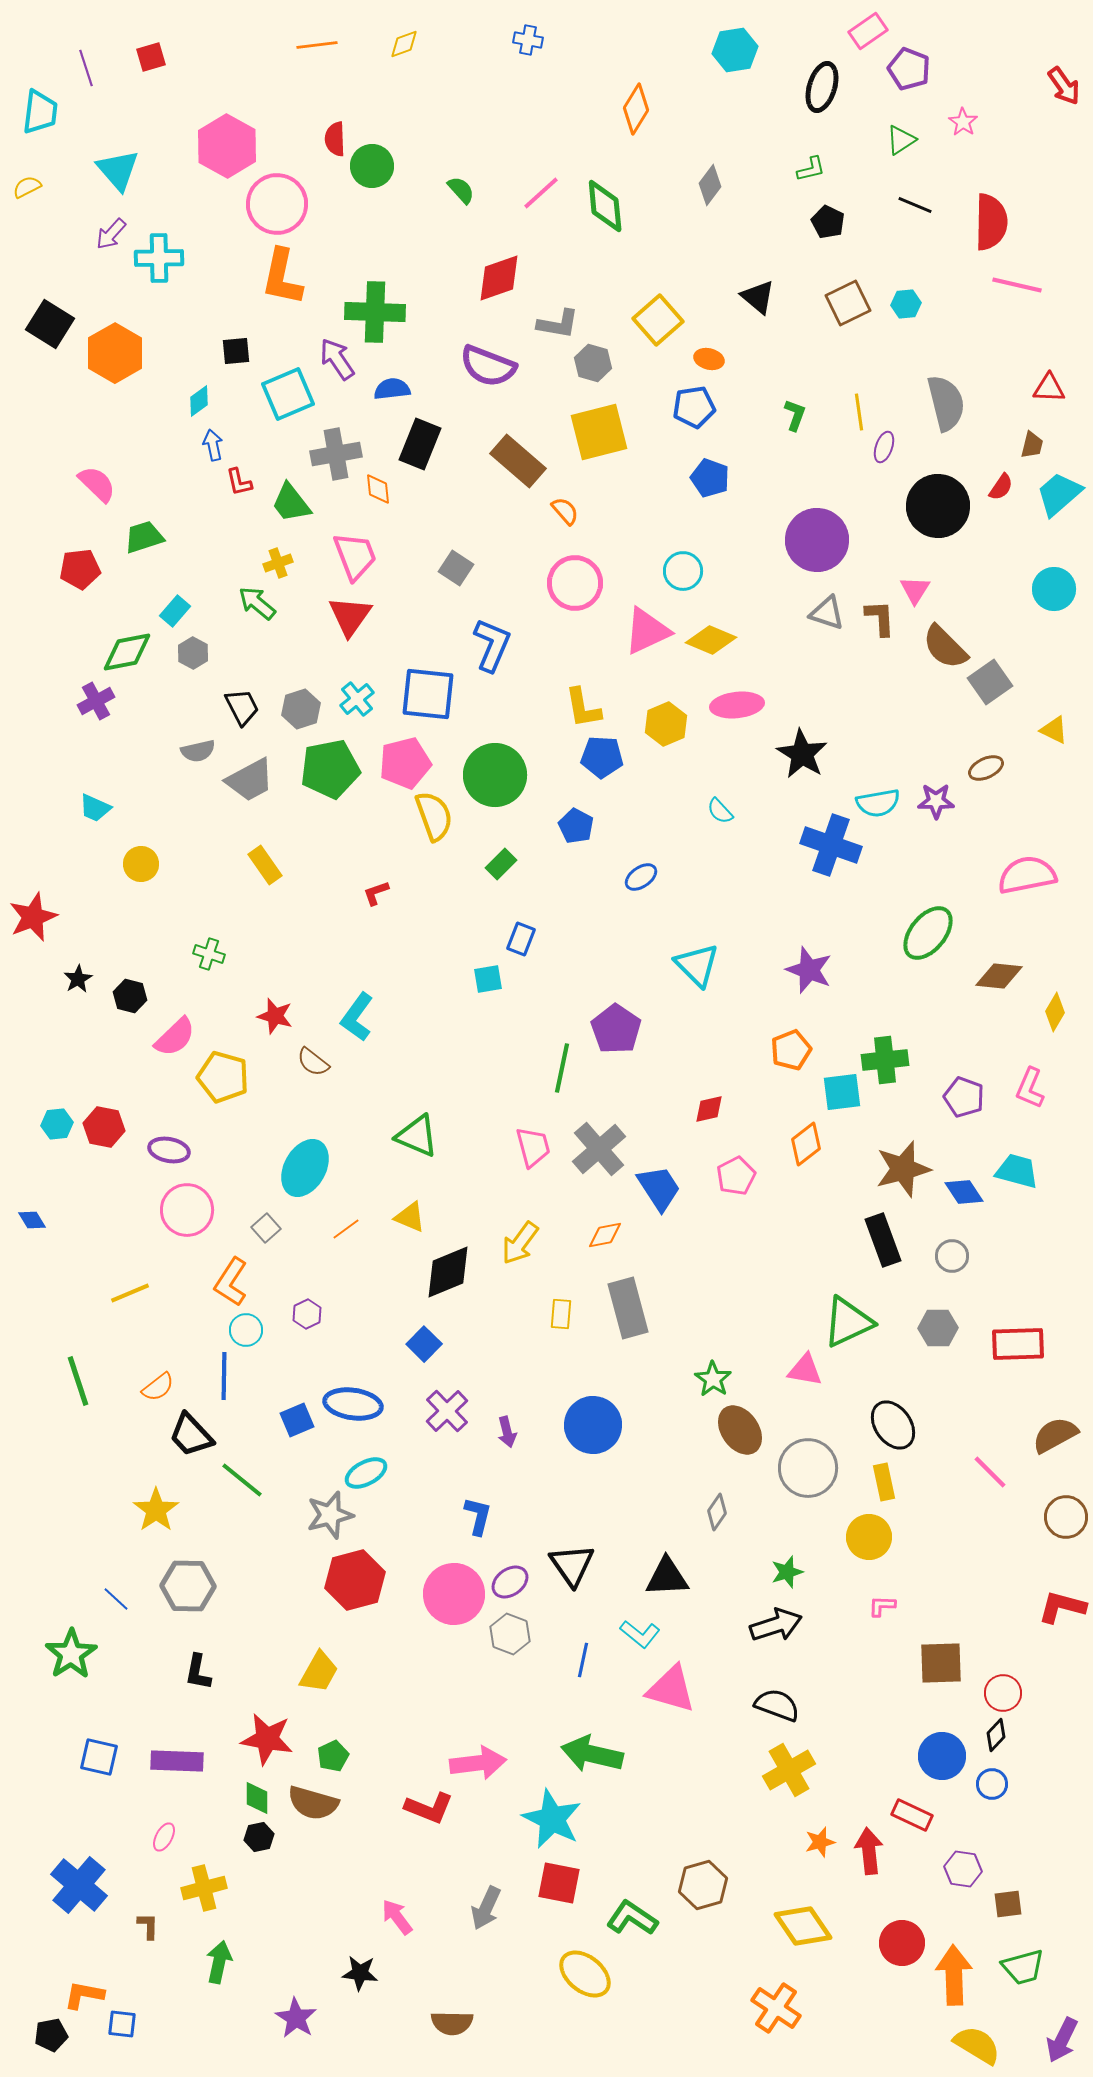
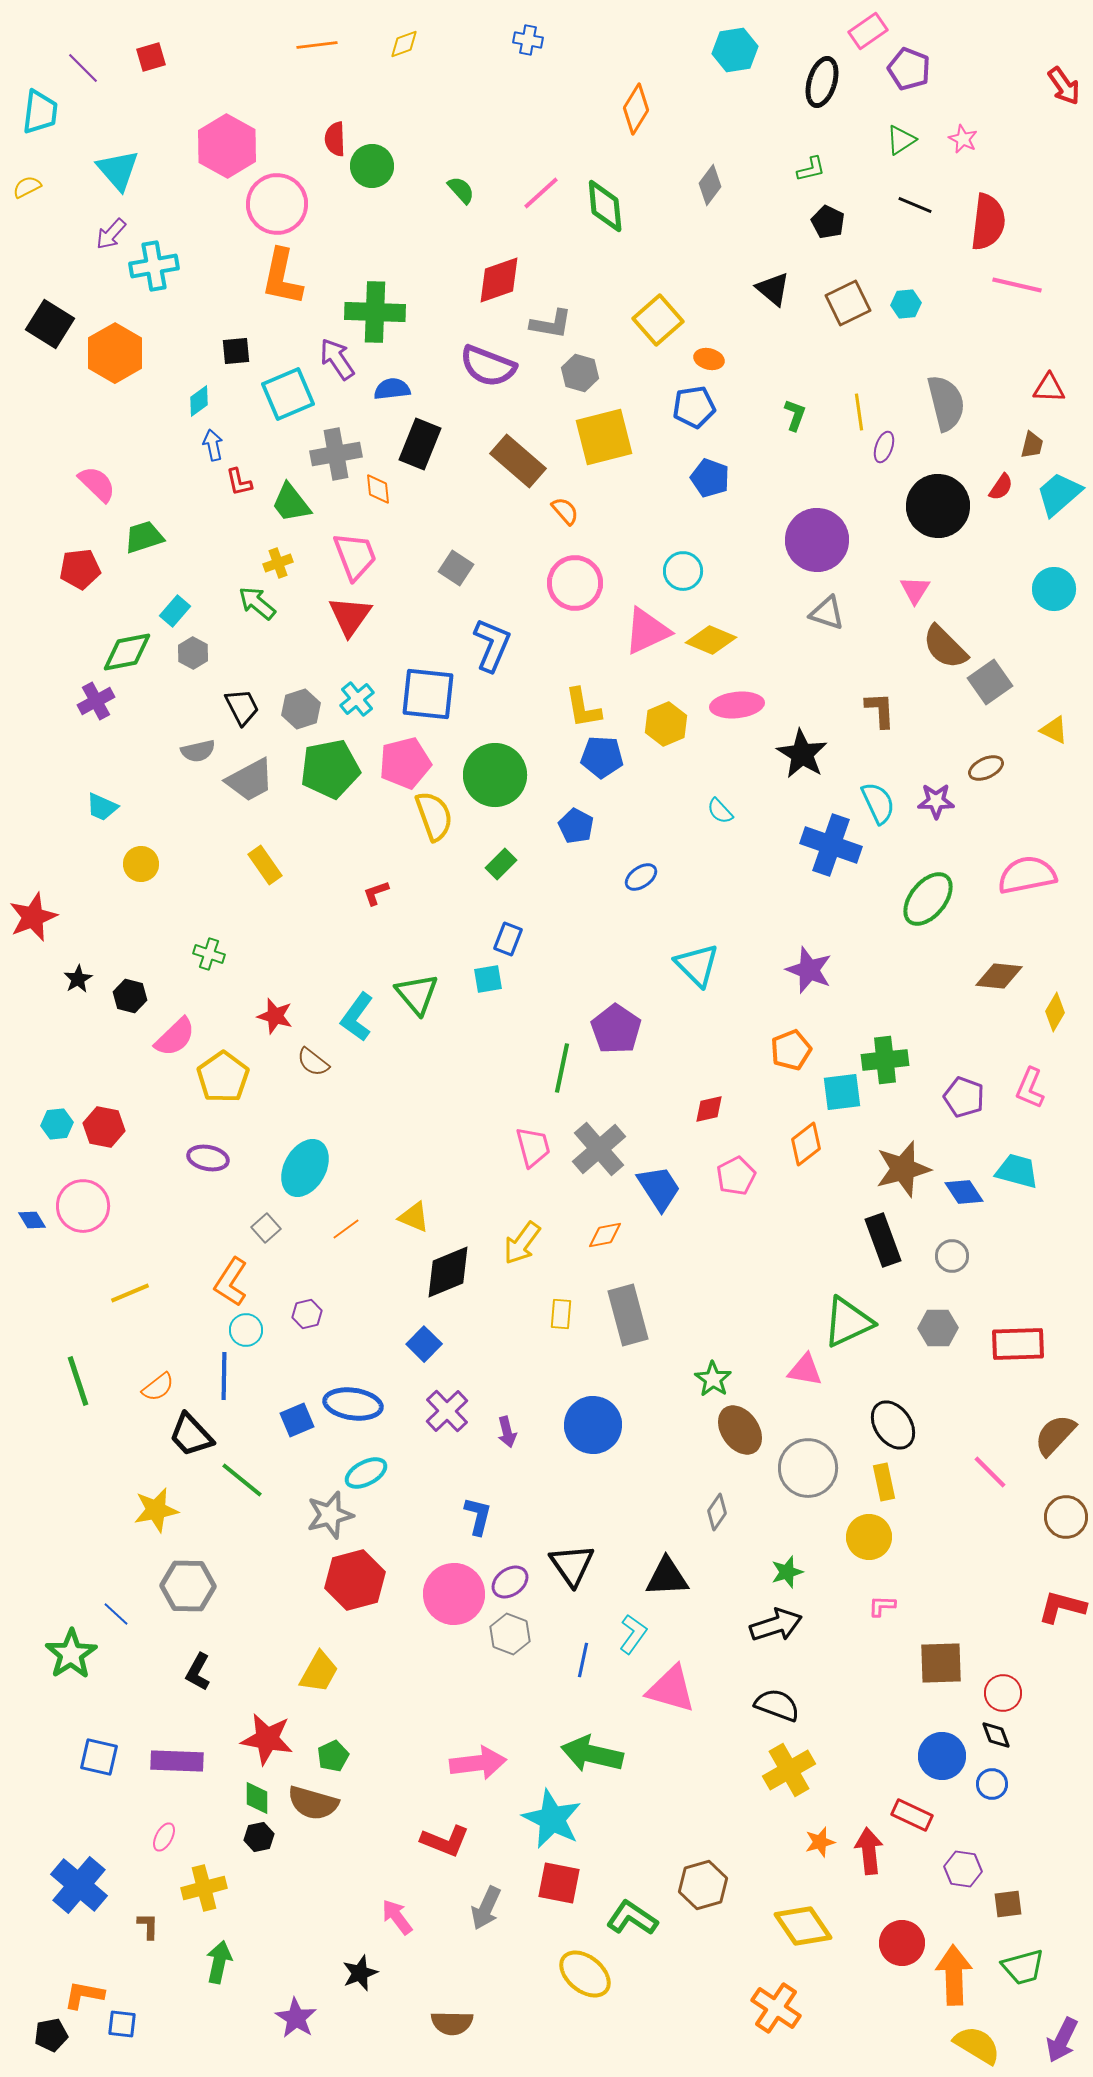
purple line at (86, 68): moved 3 px left; rotated 27 degrees counterclockwise
black ellipse at (822, 87): moved 5 px up
pink star at (963, 122): moved 17 px down; rotated 8 degrees counterclockwise
red semicircle at (991, 222): moved 3 px left; rotated 6 degrees clockwise
cyan cross at (159, 258): moved 5 px left, 8 px down; rotated 9 degrees counterclockwise
red diamond at (499, 278): moved 2 px down
black triangle at (758, 297): moved 15 px right, 8 px up
gray L-shape at (558, 324): moved 7 px left
gray hexagon at (593, 363): moved 13 px left, 10 px down
yellow square at (599, 432): moved 5 px right, 5 px down
brown L-shape at (880, 618): moved 92 px down
cyan semicircle at (878, 803): rotated 105 degrees counterclockwise
cyan trapezoid at (95, 808): moved 7 px right, 1 px up
green ellipse at (928, 933): moved 34 px up
blue rectangle at (521, 939): moved 13 px left
yellow pentagon at (223, 1077): rotated 21 degrees clockwise
green triangle at (417, 1136): moved 142 px up; rotated 27 degrees clockwise
purple ellipse at (169, 1150): moved 39 px right, 8 px down
pink circle at (187, 1210): moved 104 px left, 4 px up
yellow triangle at (410, 1217): moved 4 px right
yellow arrow at (520, 1243): moved 2 px right
gray rectangle at (628, 1308): moved 7 px down
purple hexagon at (307, 1314): rotated 12 degrees clockwise
brown semicircle at (1055, 1435): rotated 18 degrees counterclockwise
yellow star at (156, 1510): rotated 24 degrees clockwise
blue line at (116, 1599): moved 15 px down
cyan L-shape at (640, 1634): moved 7 px left; rotated 93 degrees counterclockwise
black L-shape at (198, 1672): rotated 18 degrees clockwise
black diamond at (996, 1735): rotated 64 degrees counterclockwise
red L-shape at (429, 1808): moved 16 px right, 33 px down
black star at (360, 1973): rotated 27 degrees counterclockwise
